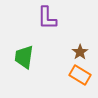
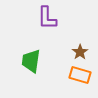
green trapezoid: moved 7 px right, 4 px down
orange rectangle: rotated 15 degrees counterclockwise
